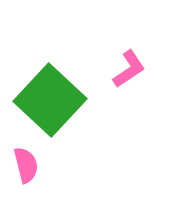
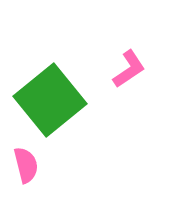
green square: rotated 8 degrees clockwise
